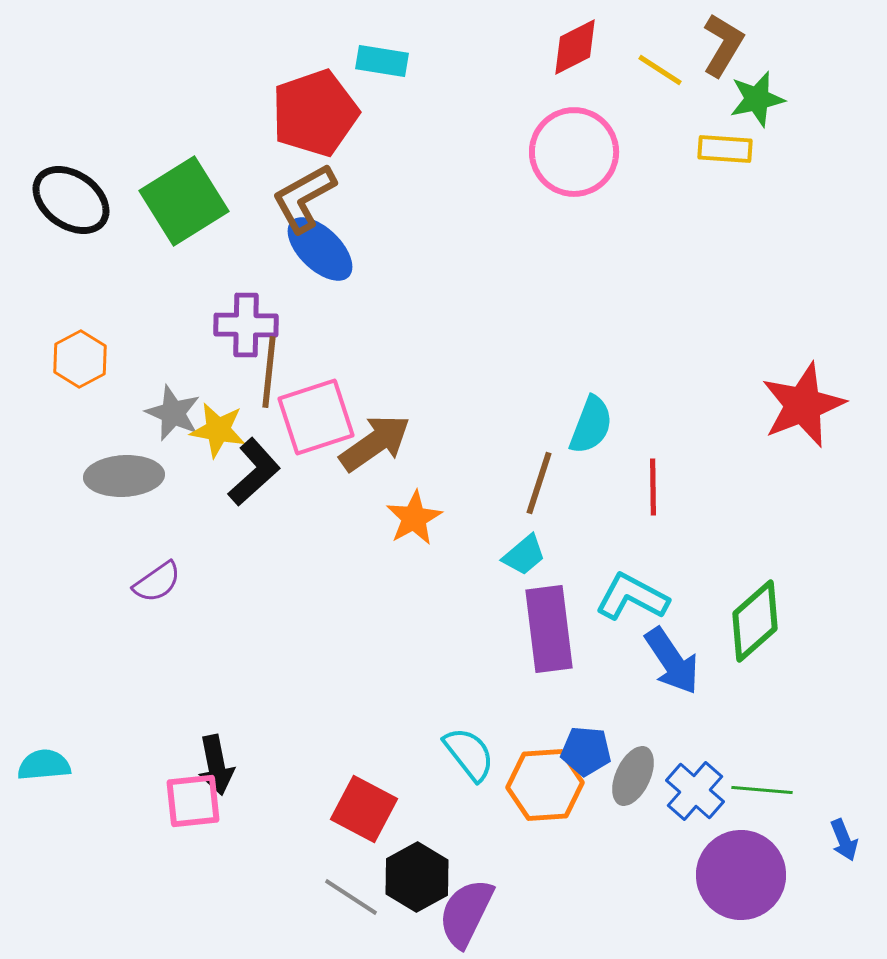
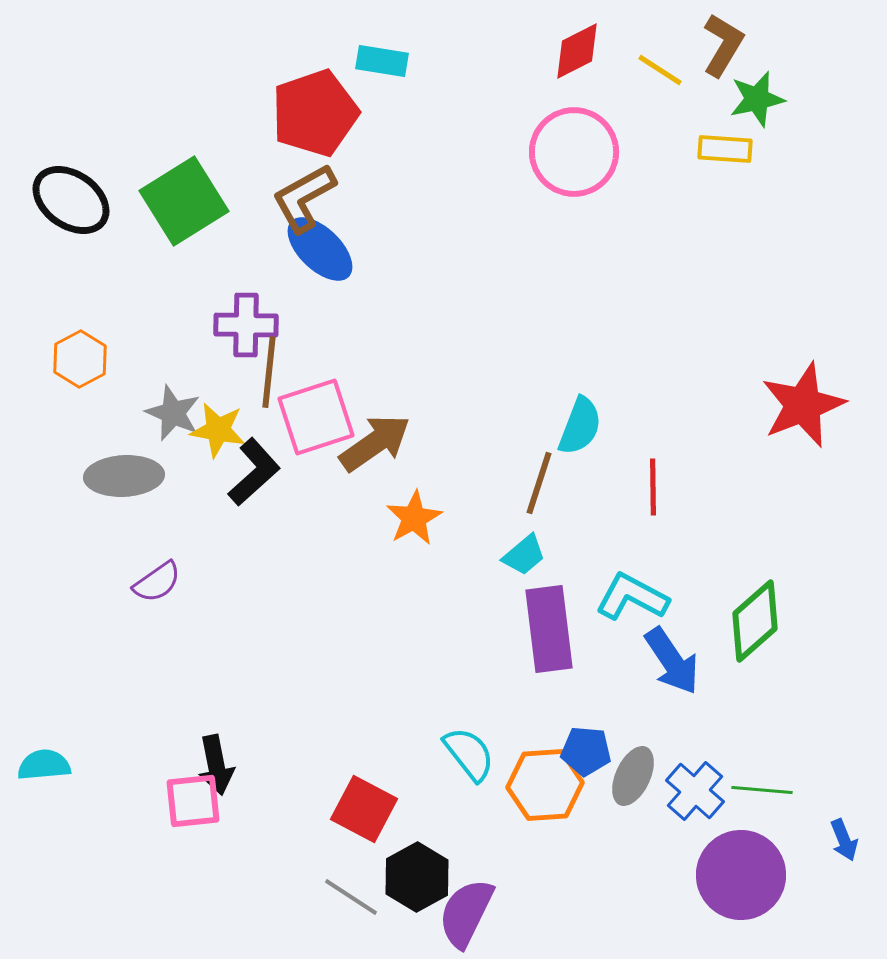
red diamond at (575, 47): moved 2 px right, 4 px down
cyan semicircle at (591, 425): moved 11 px left, 1 px down
